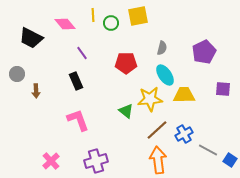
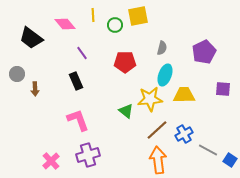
green circle: moved 4 px right, 2 px down
black trapezoid: rotated 10 degrees clockwise
red pentagon: moved 1 px left, 1 px up
cyan ellipse: rotated 55 degrees clockwise
brown arrow: moved 1 px left, 2 px up
purple cross: moved 8 px left, 6 px up
